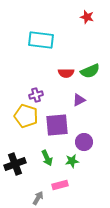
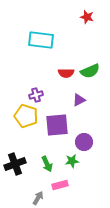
green arrow: moved 6 px down
